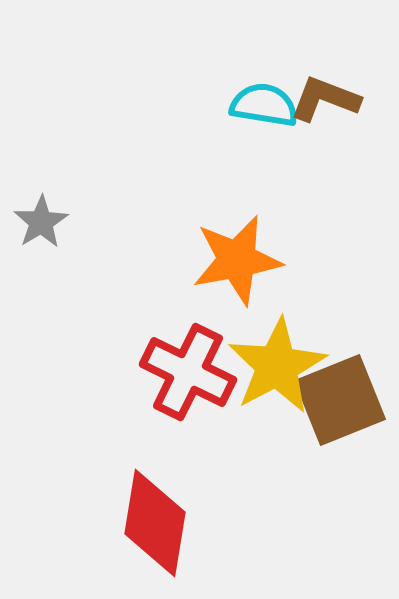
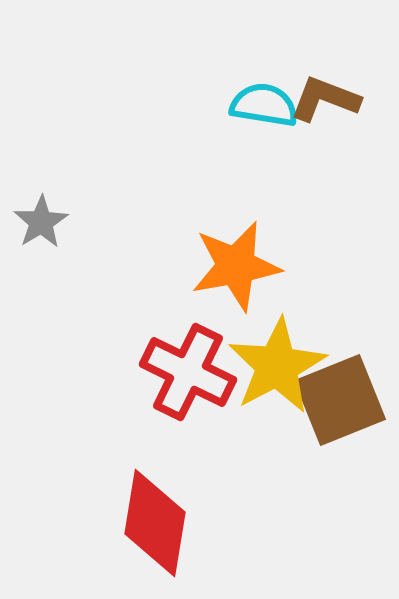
orange star: moved 1 px left, 6 px down
